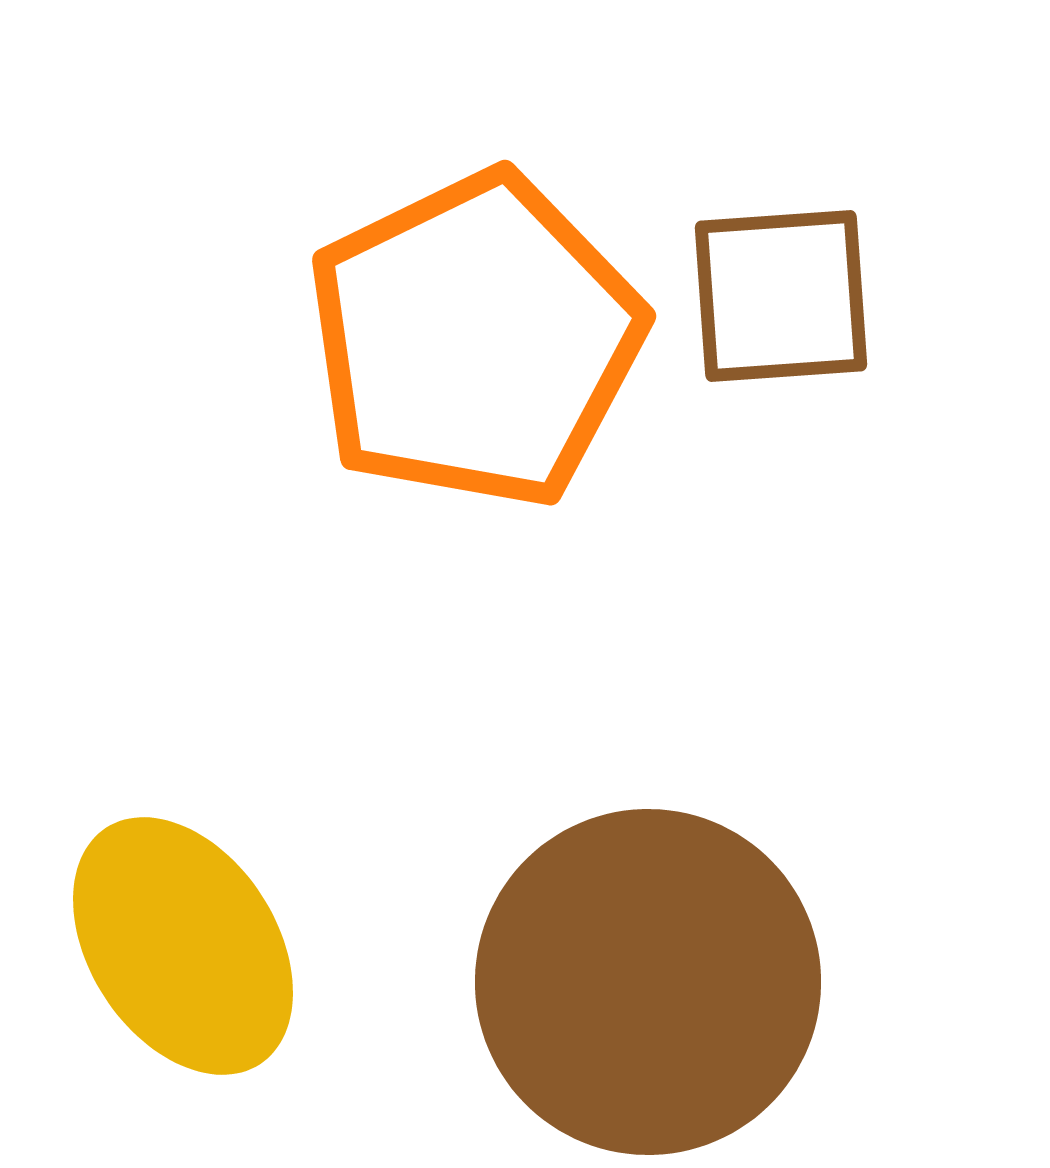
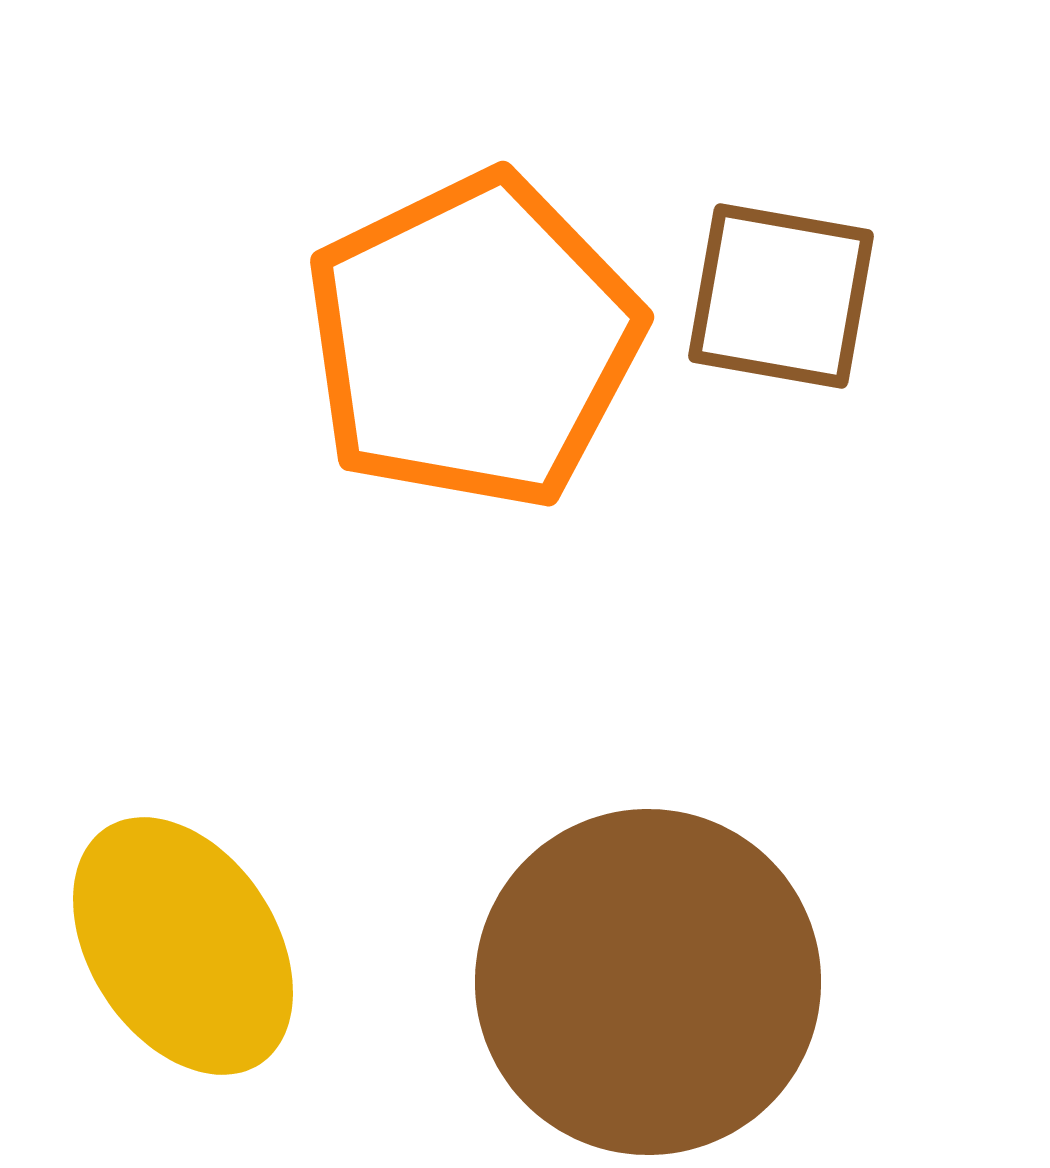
brown square: rotated 14 degrees clockwise
orange pentagon: moved 2 px left, 1 px down
